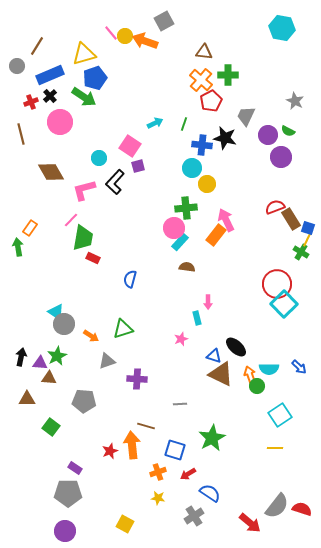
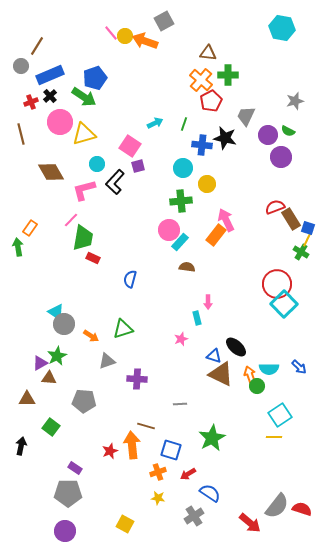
brown triangle at (204, 52): moved 4 px right, 1 px down
yellow triangle at (84, 54): moved 80 px down
gray circle at (17, 66): moved 4 px right
gray star at (295, 101): rotated 30 degrees clockwise
cyan circle at (99, 158): moved 2 px left, 6 px down
cyan circle at (192, 168): moved 9 px left
green cross at (186, 208): moved 5 px left, 7 px up
pink circle at (174, 228): moved 5 px left, 2 px down
black arrow at (21, 357): moved 89 px down
purple triangle at (40, 363): rotated 35 degrees counterclockwise
yellow line at (275, 448): moved 1 px left, 11 px up
blue square at (175, 450): moved 4 px left
